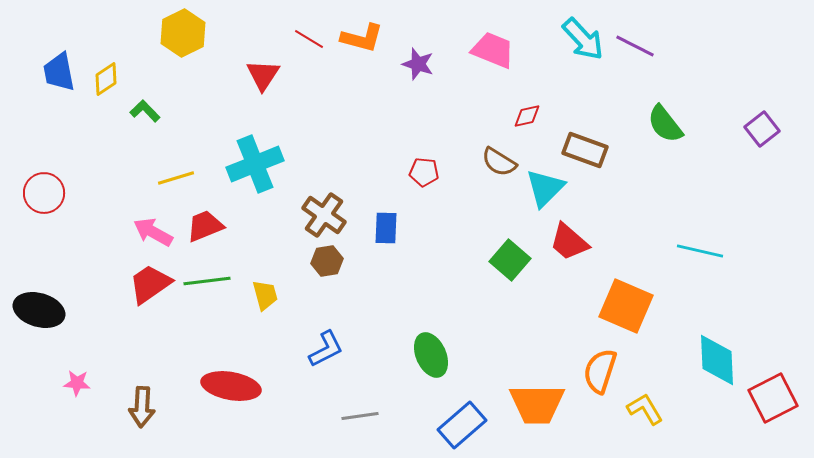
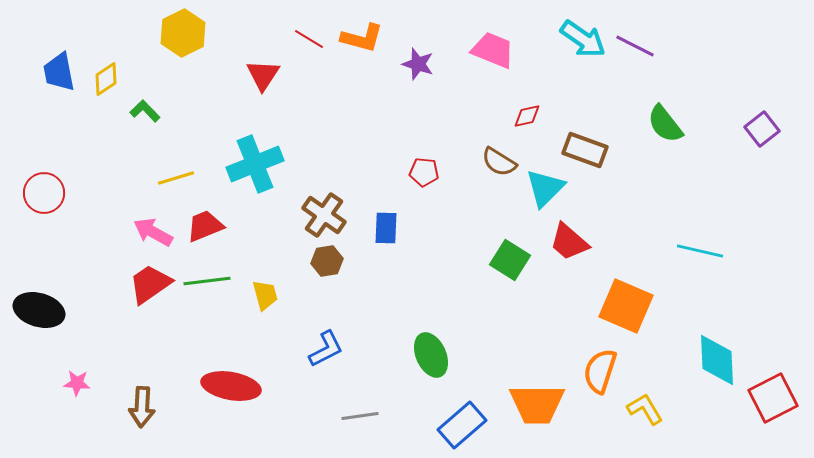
cyan arrow at (583, 39): rotated 12 degrees counterclockwise
green square at (510, 260): rotated 9 degrees counterclockwise
